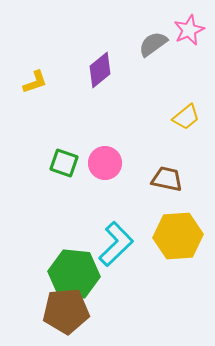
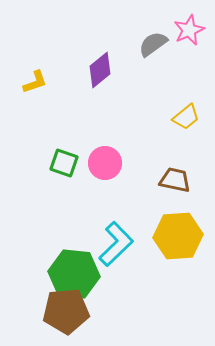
brown trapezoid: moved 8 px right, 1 px down
